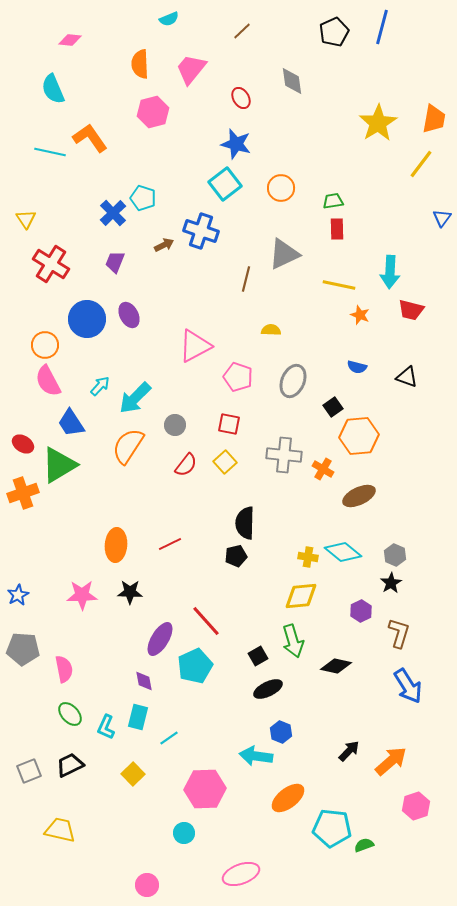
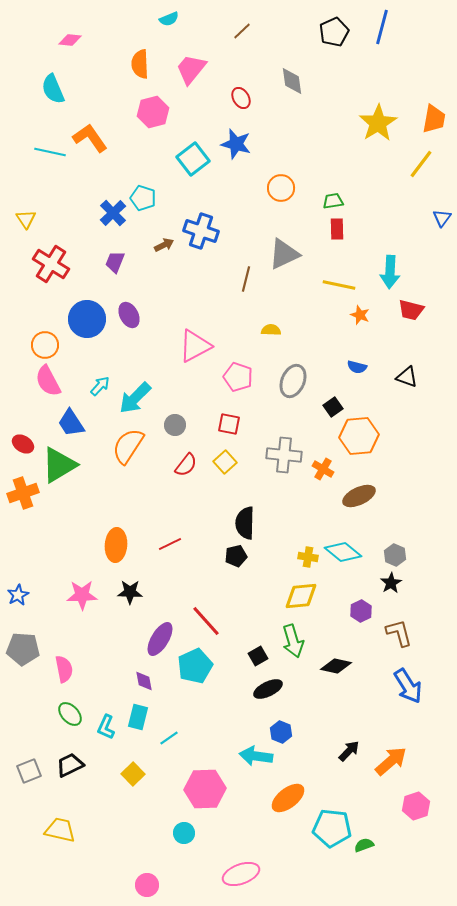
cyan square at (225, 184): moved 32 px left, 25 px up
brown L-shape at (399, 633): rotated 32 degrees counterclockwise
